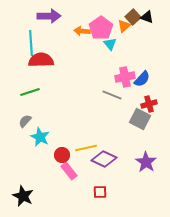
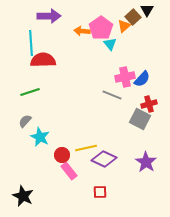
black triangle: moved 7 px up; rotated 40 degrees clockwise
red semicircle: moved 2 px right
